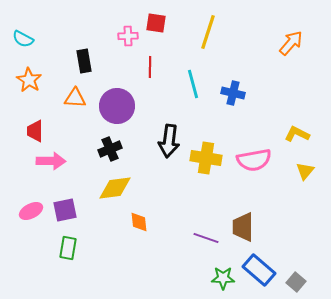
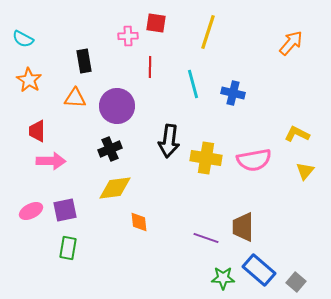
red trapezoid: moved 2 px right
